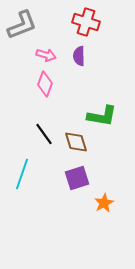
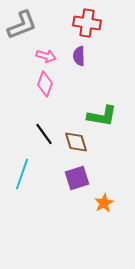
red cross: moved 1 px right, 1 px down; rotated 8 degrees counterclockwise
pink arrow: moved 1 px down
